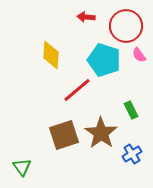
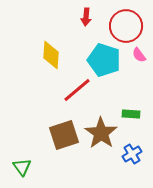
red arrow: rotated 90 degrees counterclockwise
green rectangle: moved 4 px down; rotated 60 degrees counterclockwise
